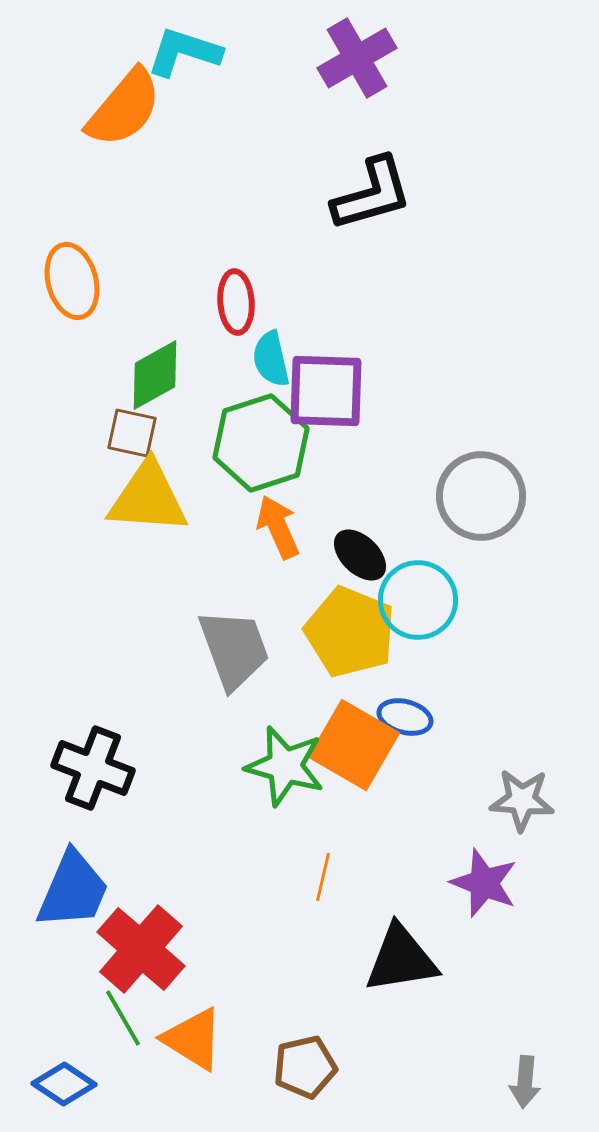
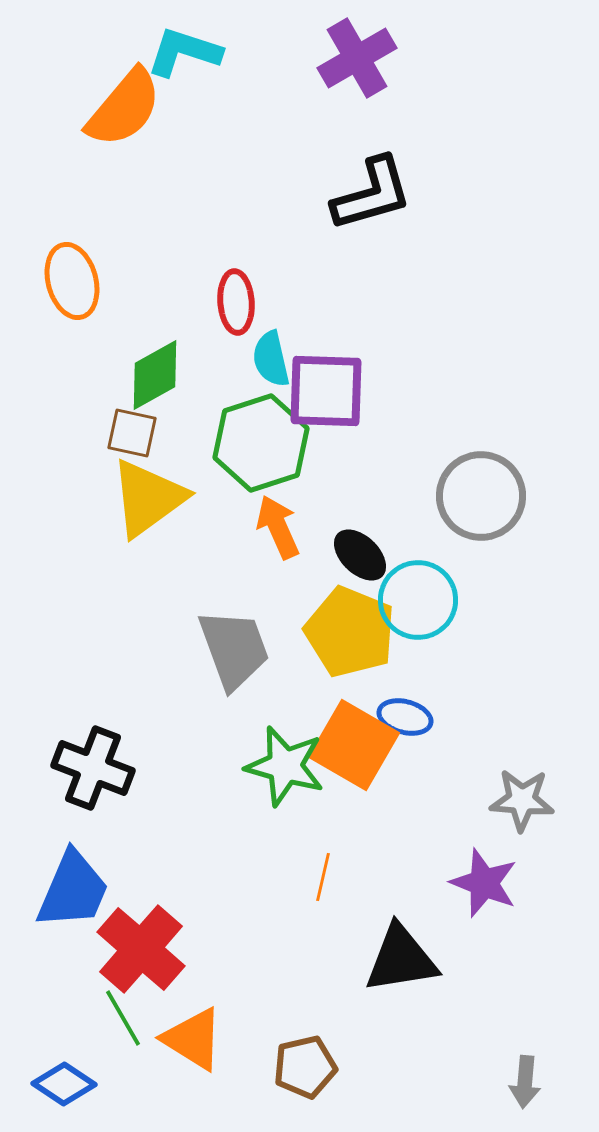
yellow triangle: rotated 40 degrees counterclockwise
